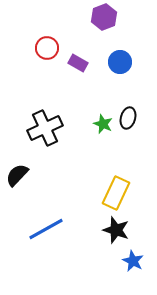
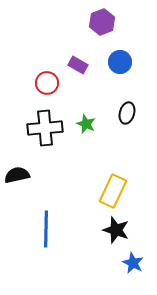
purple hexagon: moved 2 px left, 5 px down
red circle: moved 35 px down
purple rectangle: moved 2 px down
black ellipse: moved 1 px left, 5 px up
green star: moved 17 px left
black cross: rotated 20 degrees clockwise
black semicircle: rotated 35 degrees clockwise
yellow rectangle: moved 3 px left, 2 px up
blue line: rotated 60 degrees counterclockwise
blue star: moved 2 px down
